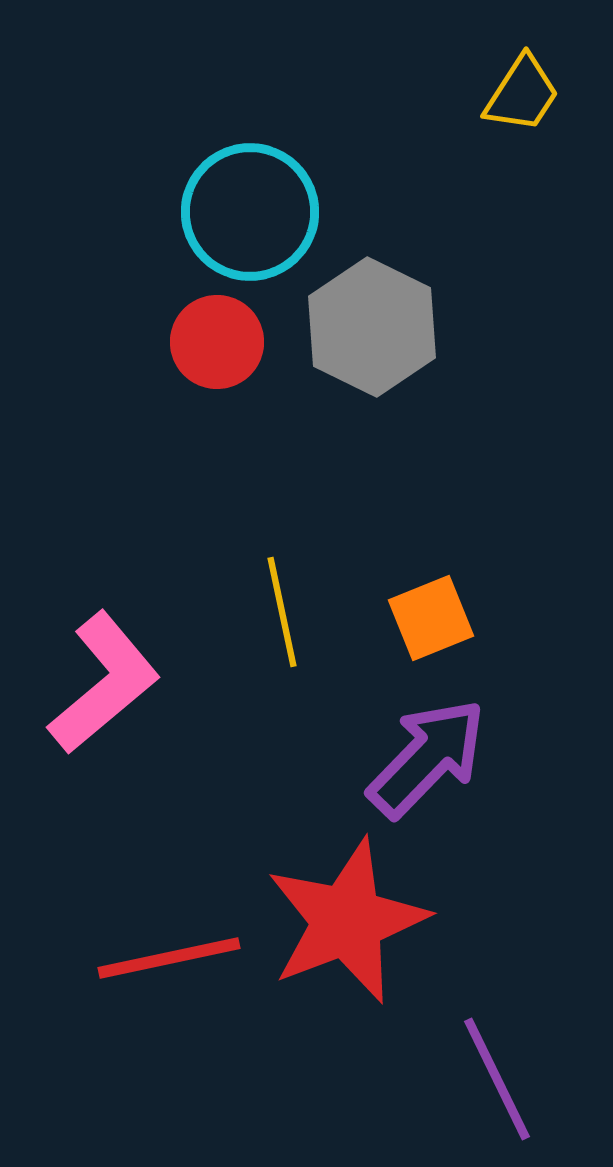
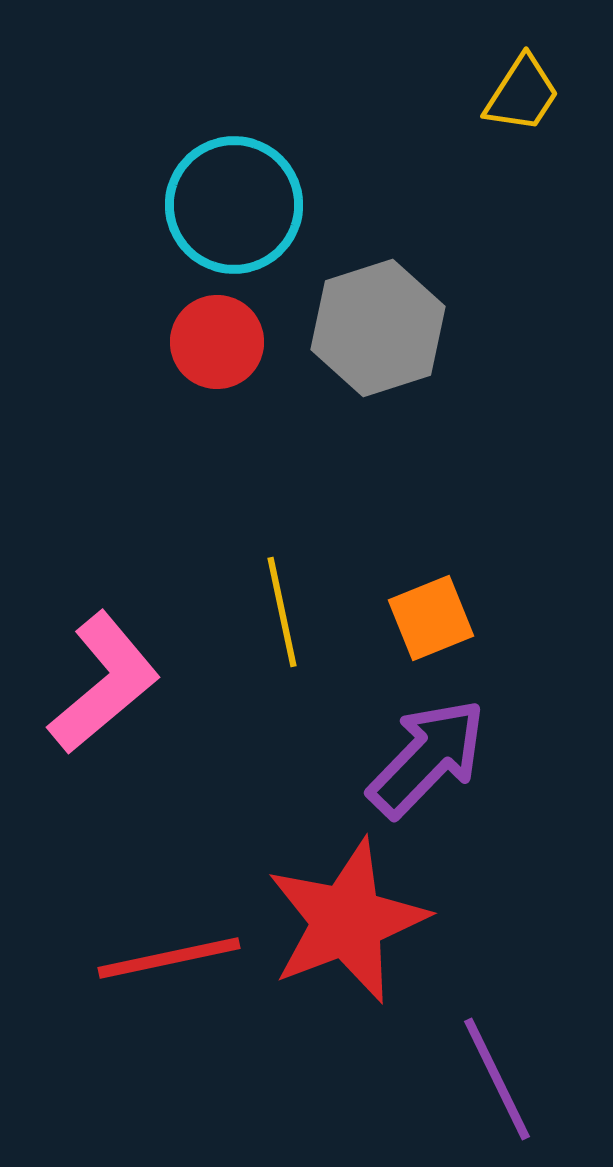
cyan circle: moved 16 px left, 7 px up
gray hexagon: moved 6 px right, 1 px down; rotated 16 degrees clockwise
